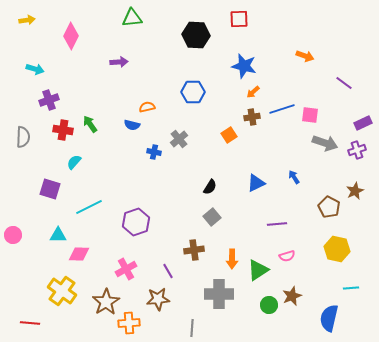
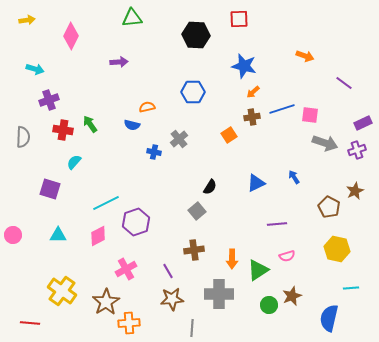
cyan line at (89, 207): moved 17 px right, 4 px up
gray square at (212, 217): moved 15 px left, 6 px up
pink diamond at (79, 254): moved 19 px right, 18 px up; rotated 30 degrees counterclockwise
brown star at (158, 299): moved 14 px right
